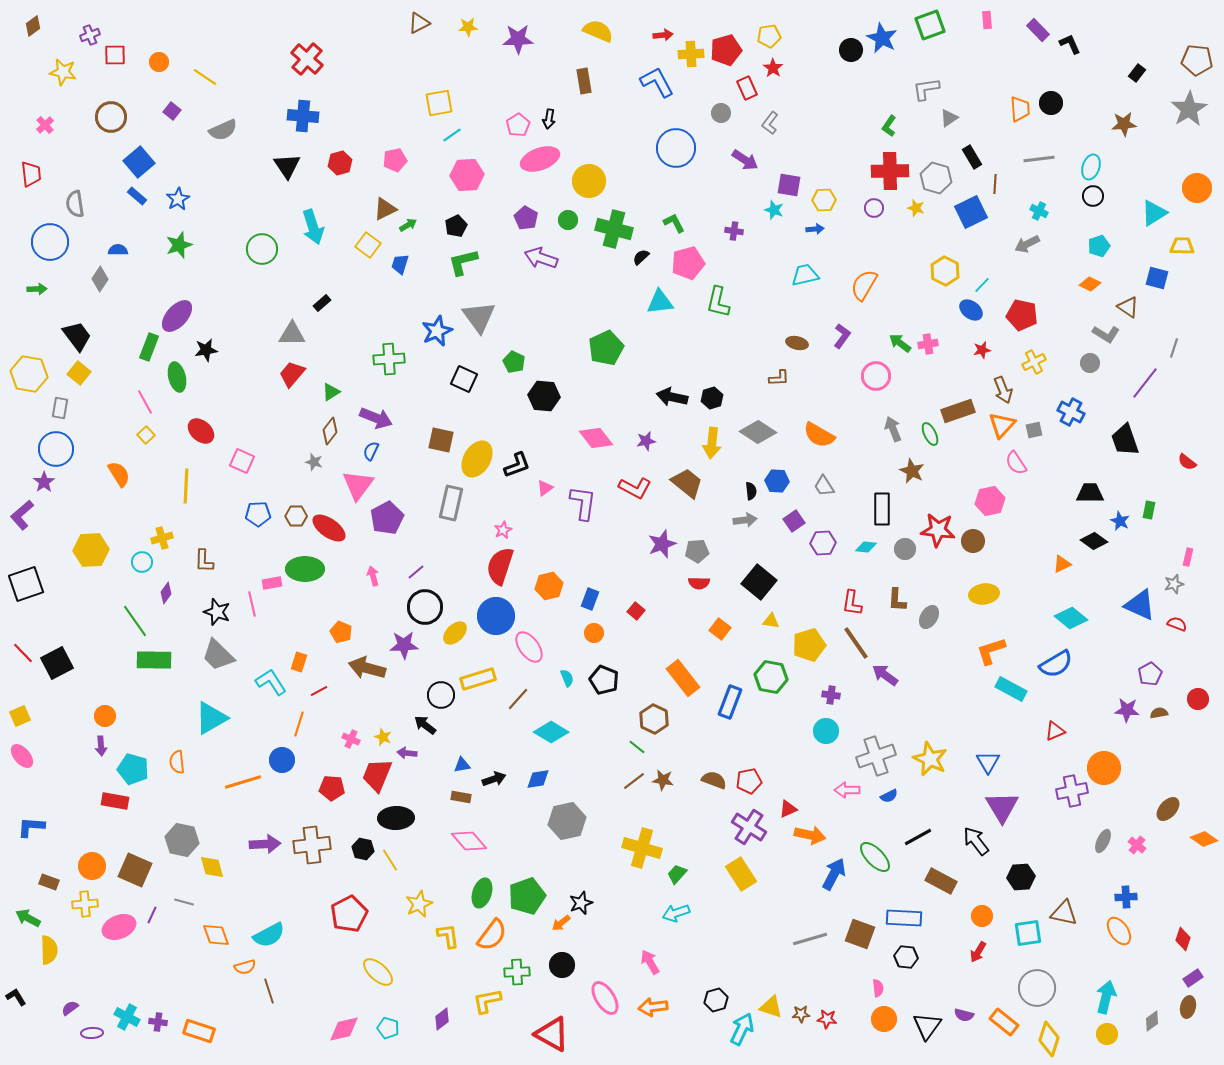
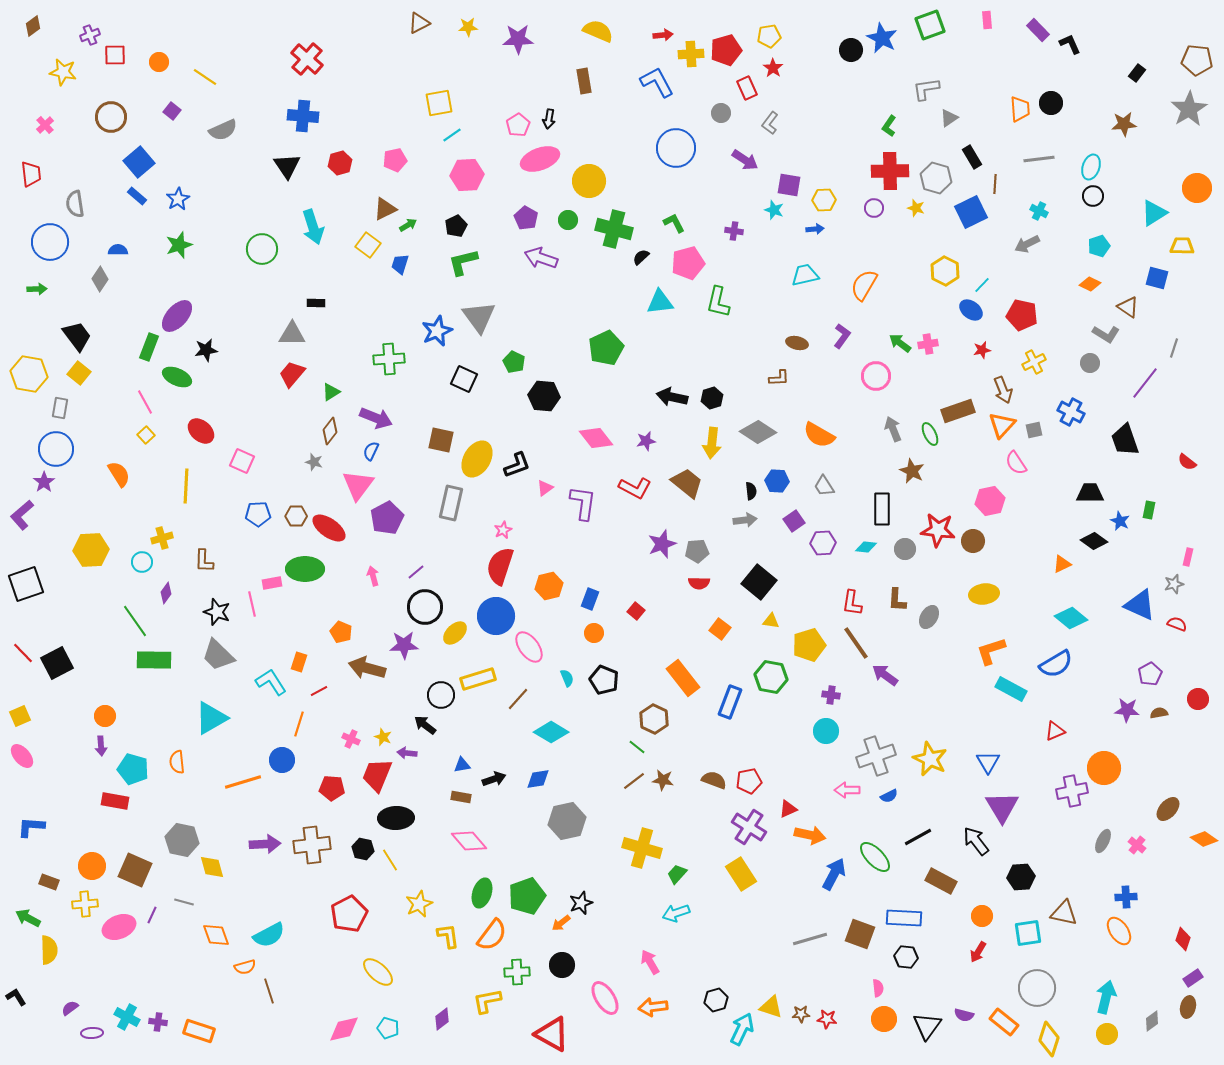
black rectangle at (322, 303): moved 6 px left; rotated 42 degrees clockwise
green ellipse at (177, 377): rotated 52 degrees counterclockwise
